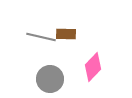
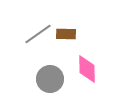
gray line: moved 3 px left, 3 px up; rotated 48 degrees counterclockwise
pink diamond: moved 6 px left, 2 px down; rotated 44 degrees counterclockwise
